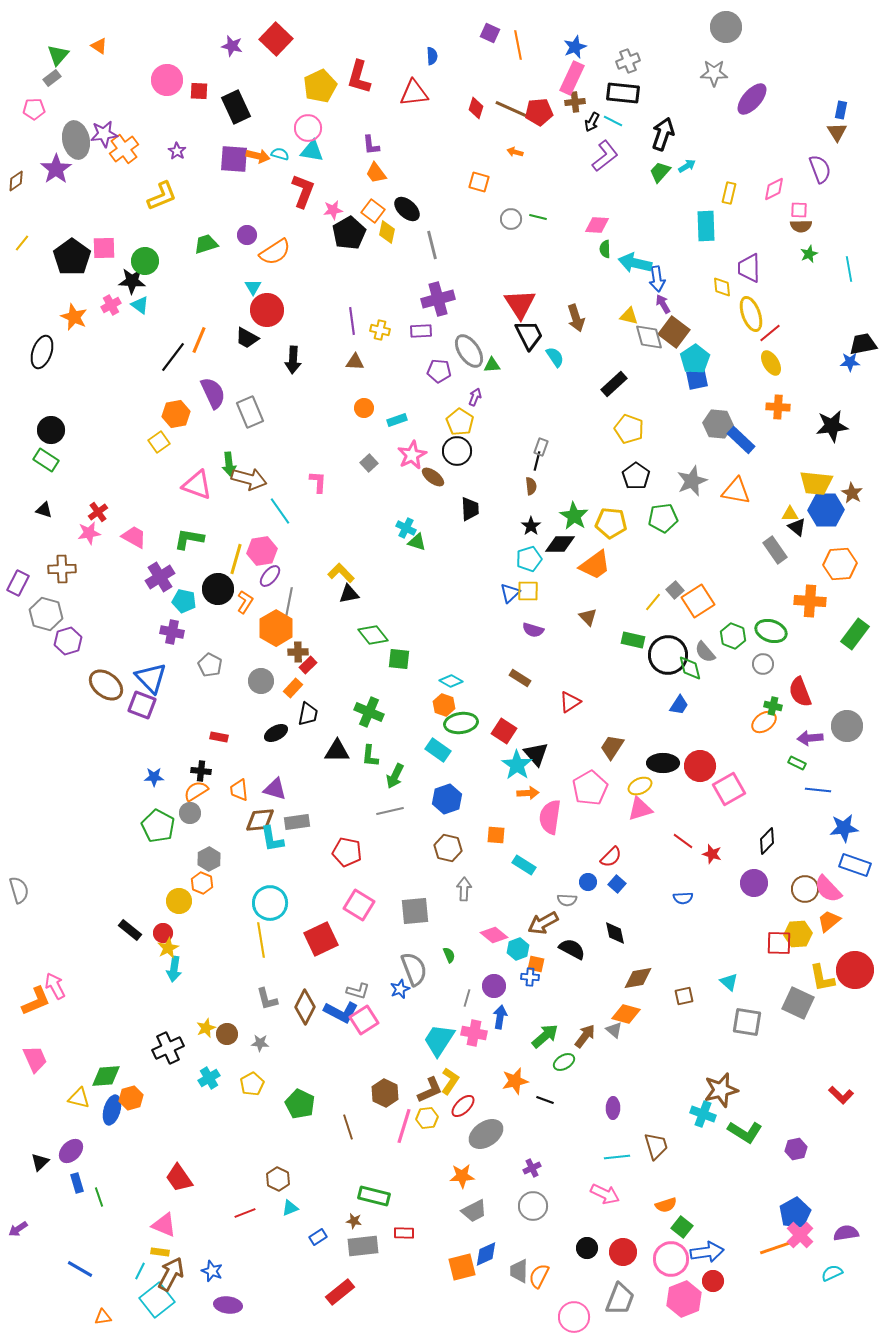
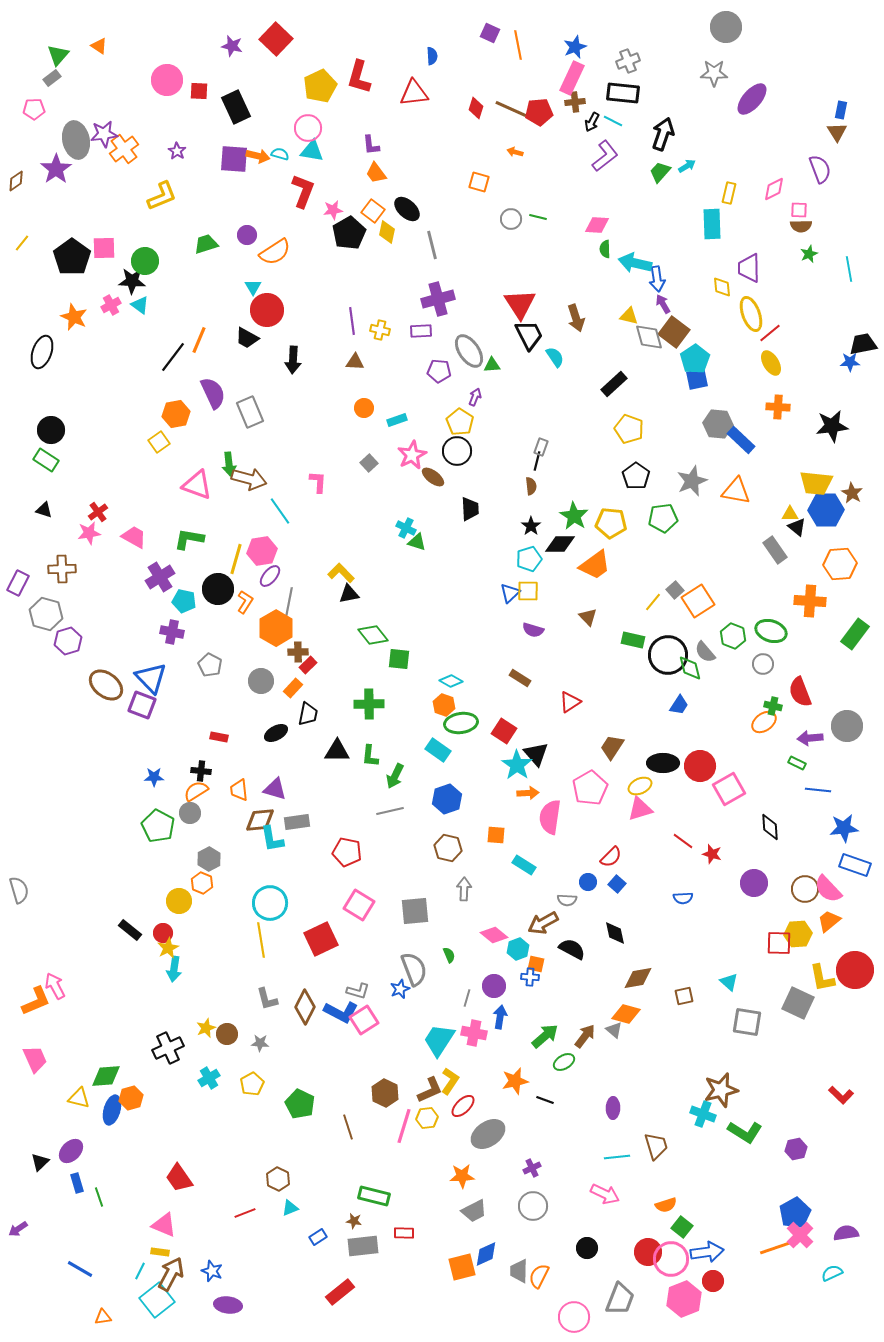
cyan rectangle at (706, 226): moved 6 px right, 2 px up
green cross at (369, 712): moved 8 px up; rotated 24 degrees counterclockwise
black diamond at (767, 841): moved 3 px right, 14 px up; rotated 48 degrees counterclockwise
gray ellipse at (486, 1134): moved 2 px right
red circle at (623, 1252): moved 25 px right
